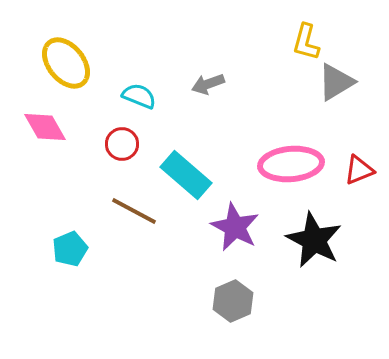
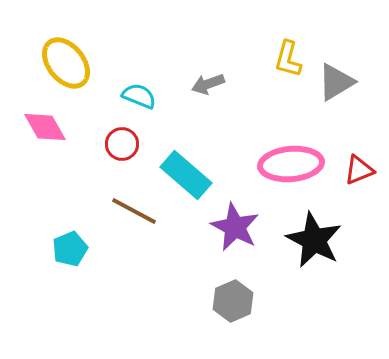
yellow L-shape: moved 18 px left, 17 px down
